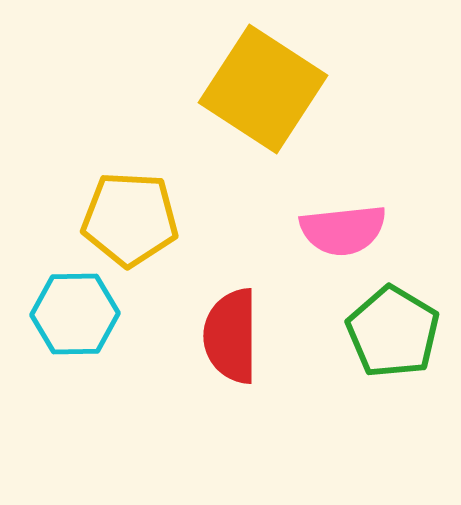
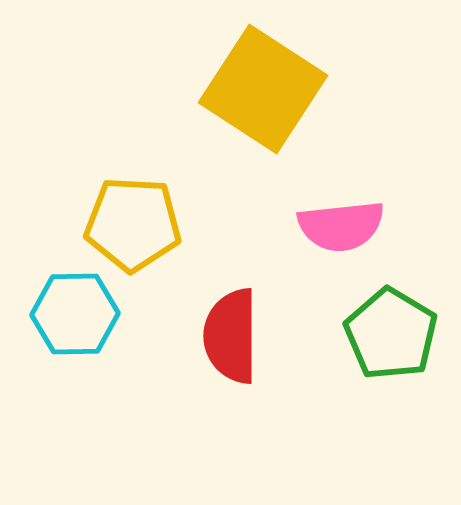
yellow pentagon: moved 3 px right, 5 px down
pink semicircle: moved 2 px left, 4 px up
green pentagon: moved 2 px left, 2 px down
